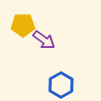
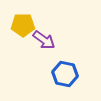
blue hexagon: moved 4 px right, 11 px up; rotated 20 degrees counterclockwise
